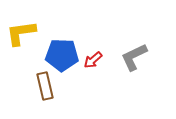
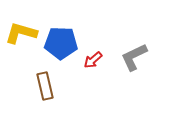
yellow L-shape: rotated 24 degrees clockwise
blue pentagon: moved 1 px left, 12 px up
